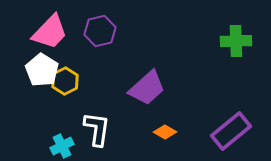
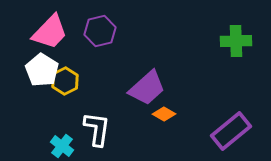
orange diamond: moved 1 px left, 18 px up
cyan cross: rotated 25 degrees counterclockwise
